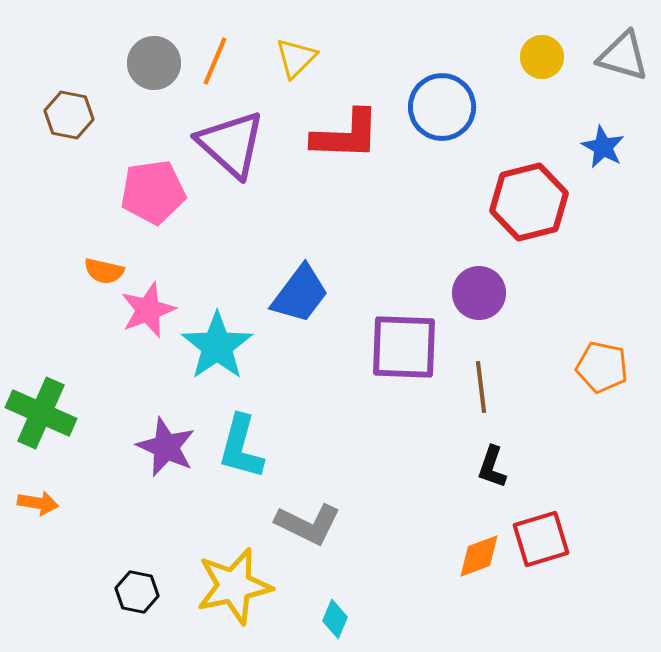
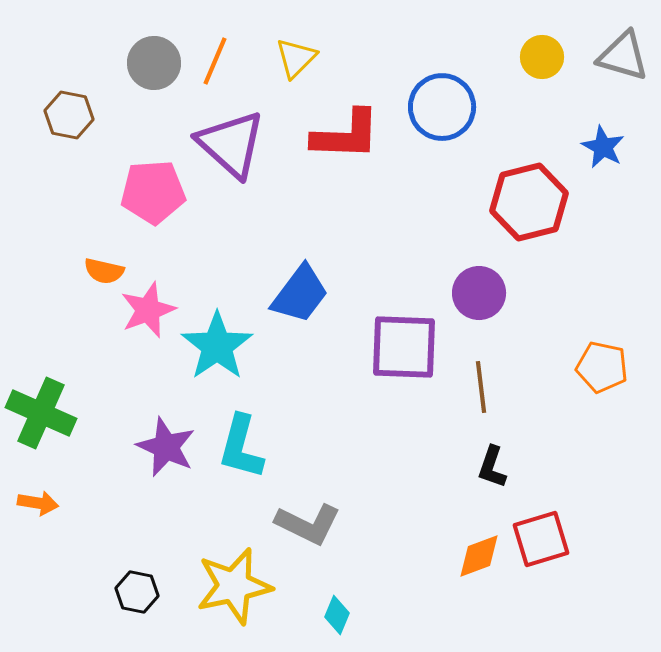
pink pentagon: rotated 4 degrees clockwise
cyan diamond: moved 2 px right, 4 px up
